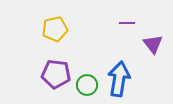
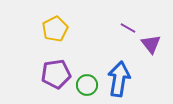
purple line: moved 1 px right, 5 px down; rotated 28 degrees clockwise
yellow pentagon: rotated 15 degrees counterclockwise
purple triangle: moved 2 px left
purple pentagon: rotated 16 degrees counterclockwise
